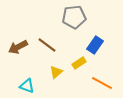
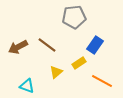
orange line: moved 2 px up
